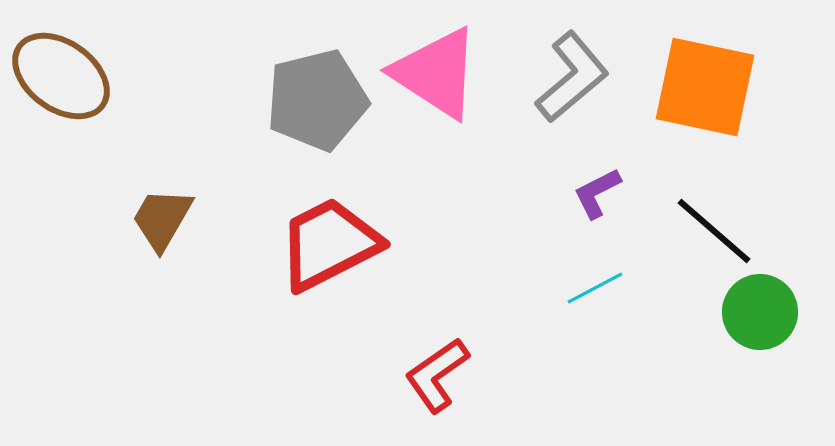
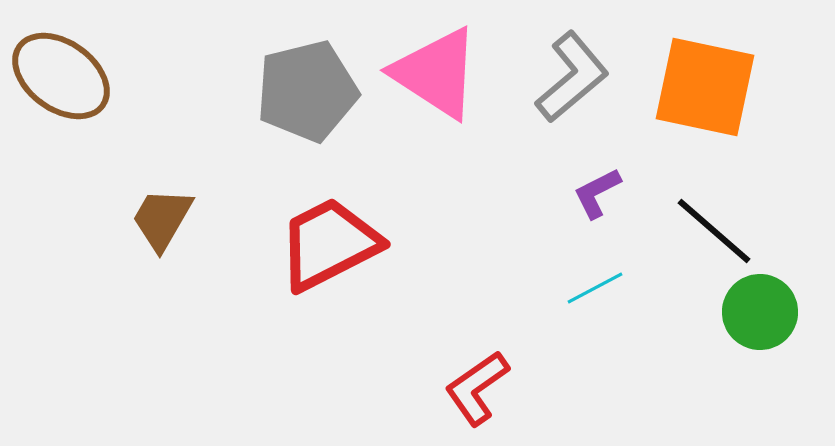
gray pentagon: moved 10 px left, 9 px up
red L-shape: moved 40 px right, 13 px down
